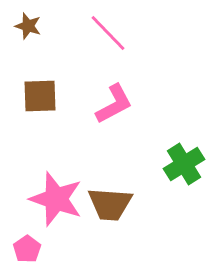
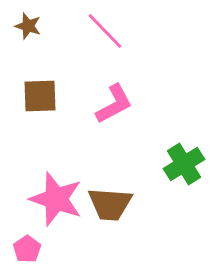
pink line: moved 3 px left, 2 px up
